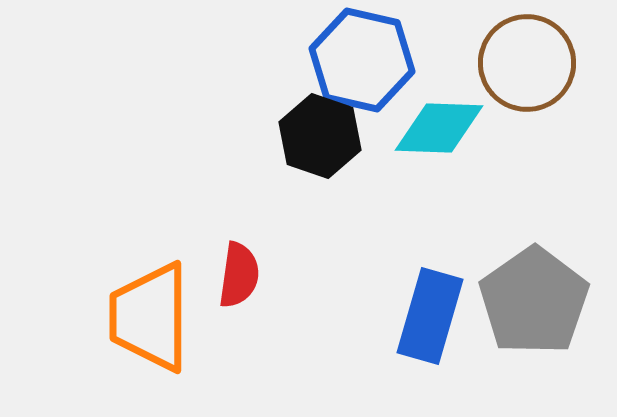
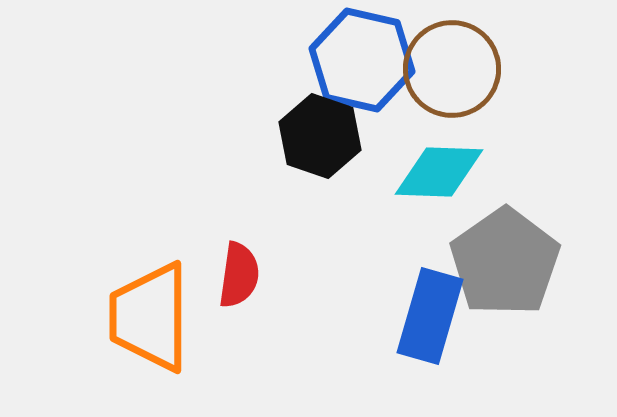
brown circle: moved 75 px left, 6 px down
cyan diamond: moved 44 px down
gray pentagon: moved 29 px left, 39 px up
